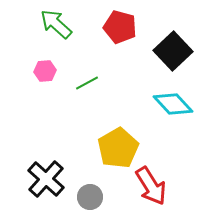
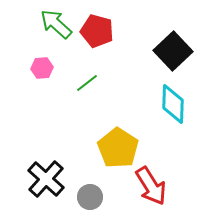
red pentagon: moved 23 px left, 4 px down
pink hexagon: moved 3 px left, 3 px up
green line: rotated 10 degrees counterclockwise
cyan diamond: rotated 45 degrees clockwise
yellow pentagon: rotated 9 degrees counterclockwise
